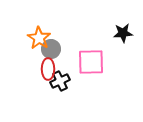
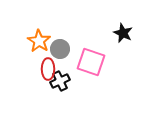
black star: rotated 30 degrees clockwise
orange star: moved 3 px down
gray circle: moved 9 px right
pink square: rotated 20 degrees clockwise
